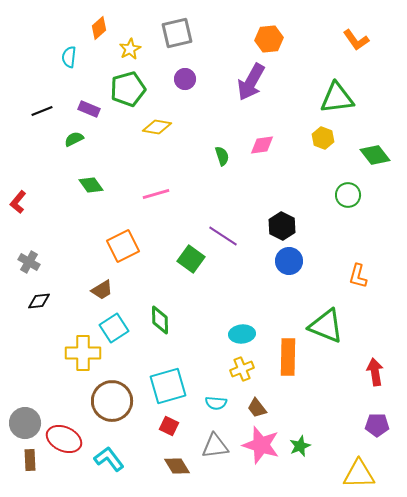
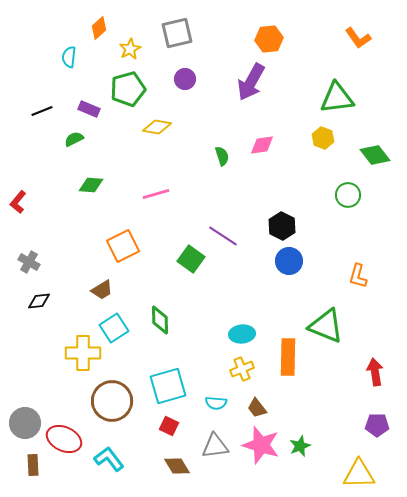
orange L-shape at (356, 40): moved 2 px right, 2 px up
green diamond at (91, 185): rotated 50 degrees counterclockwise
brown rectangle at (30, 460): moved 3 px right, 5 px down
